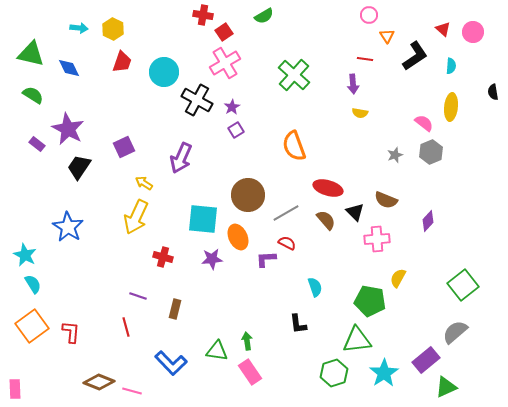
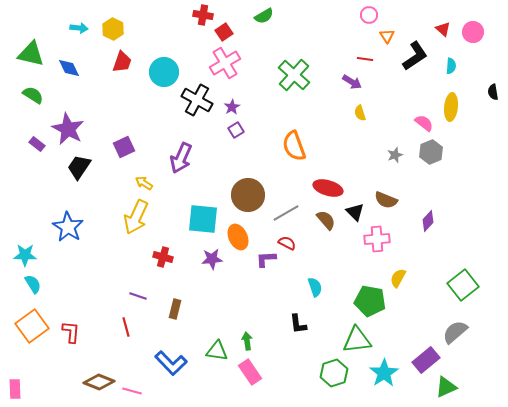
purple arrow at (353, 84): moved 1 px left, 2 px up; rotated 54 degrees counterclockwise
yellow semicircle at (360, 113): rotated 63 degrees clockwise
cyan star at (25, 255): rotated 25 degrees counterclockwise
